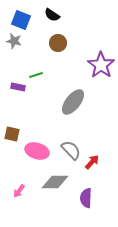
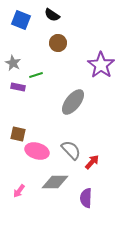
gray star: moved 1 px left, 22 px down; rotated 14 degrees clockwise
brown square: moved 6 px right
